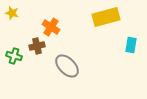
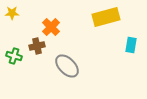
yellow star: rotated 16 degrees counterclockwise
orange cross: rotated 12 degrees clockwise
